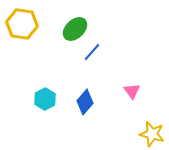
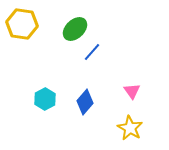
yellow star: moved 22 px left, 6 px up; rotated 15 degrees clockwise
